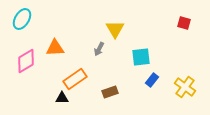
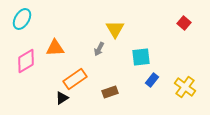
red square: rotated 24 degrees clockwise
black triangle: rotated 32 degrees counterclockwise
